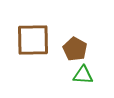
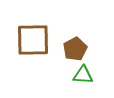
brown pentagon: rotated 15 degrees clockwise
